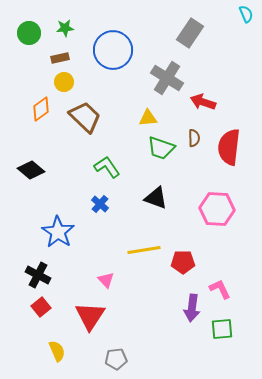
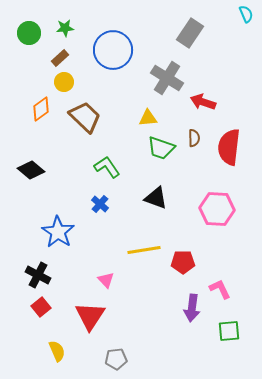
brown rectangle: rotated 30 degrees counterclockwise
green square: moved 7 px right, 2 px down
